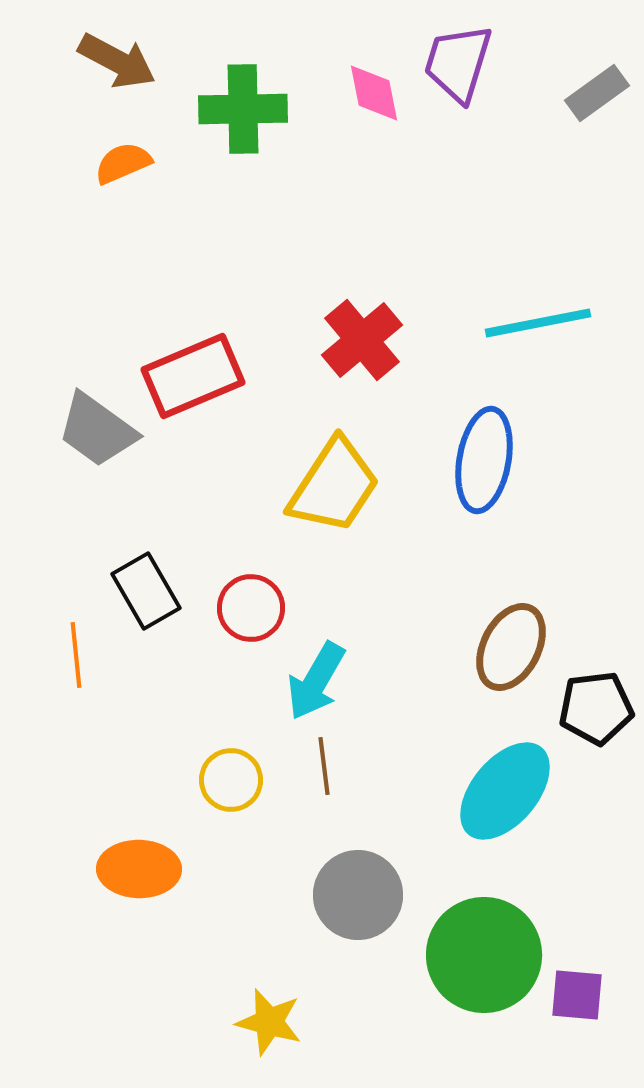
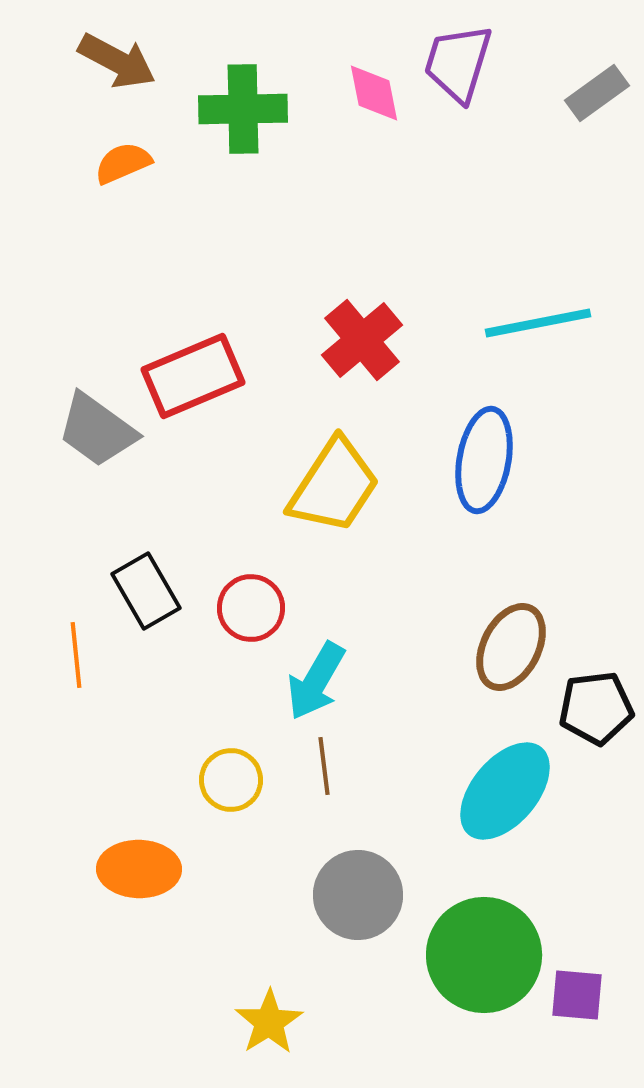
yellow star: rotated 24 degrees clockwise
